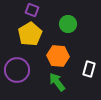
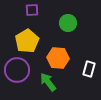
purple square: rotated 24 degrees counterclockwise
green circle: moved 1 px up
yellow pentagon: moved 3 px left, 7 px down
orange hexagon: moved 2 px down
green arrow: moved 9 px left
